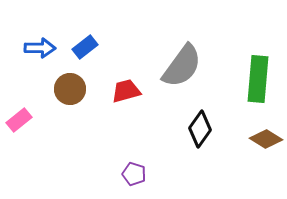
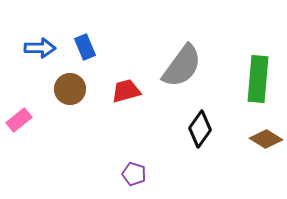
blue rectangle: rotated 75 degrees counterclockwise
